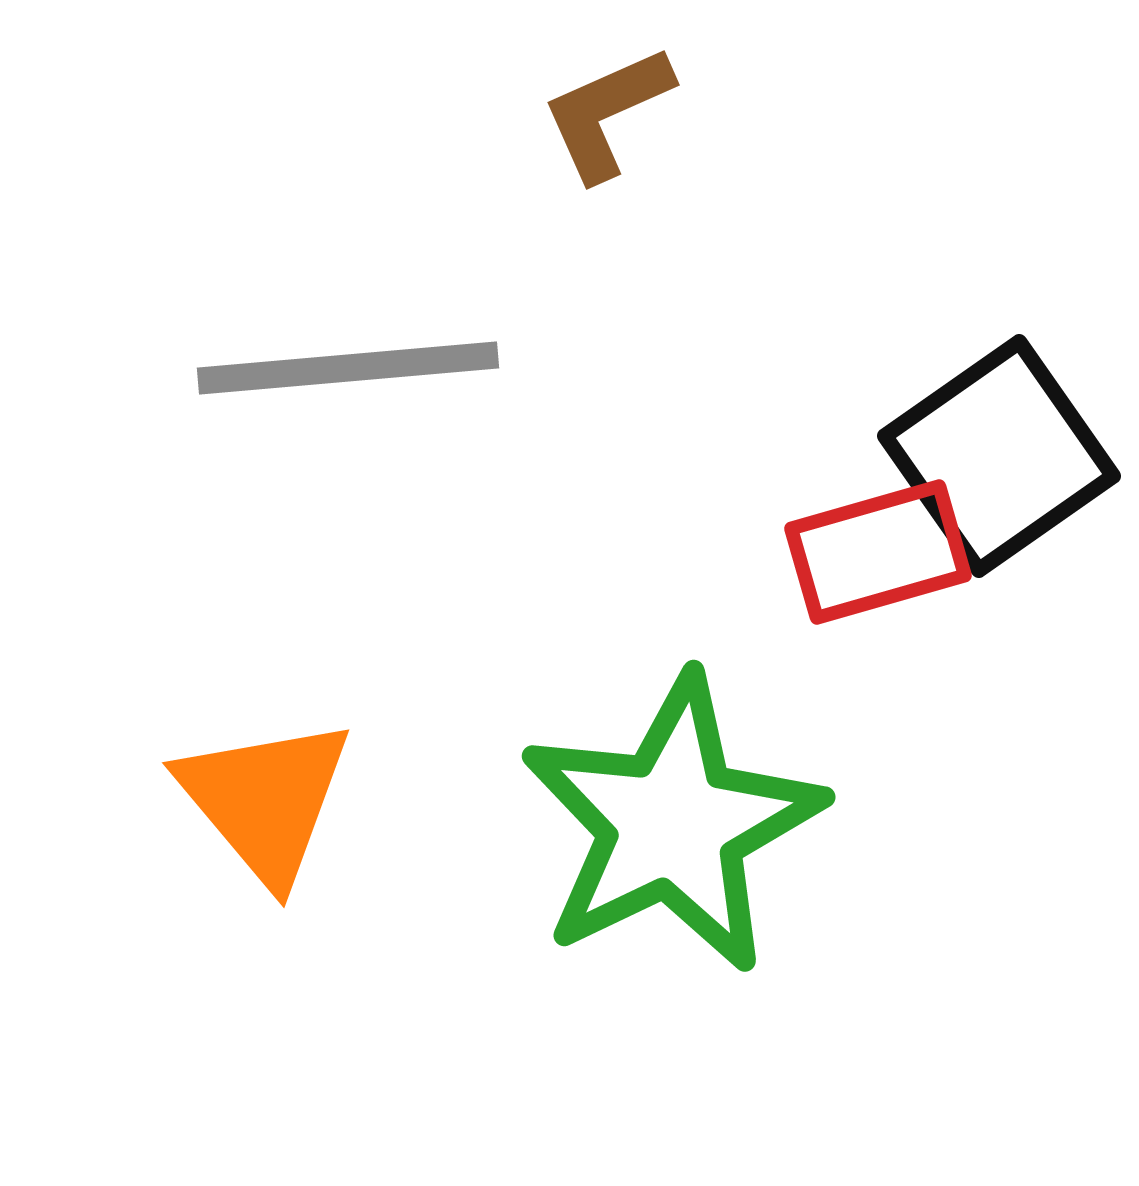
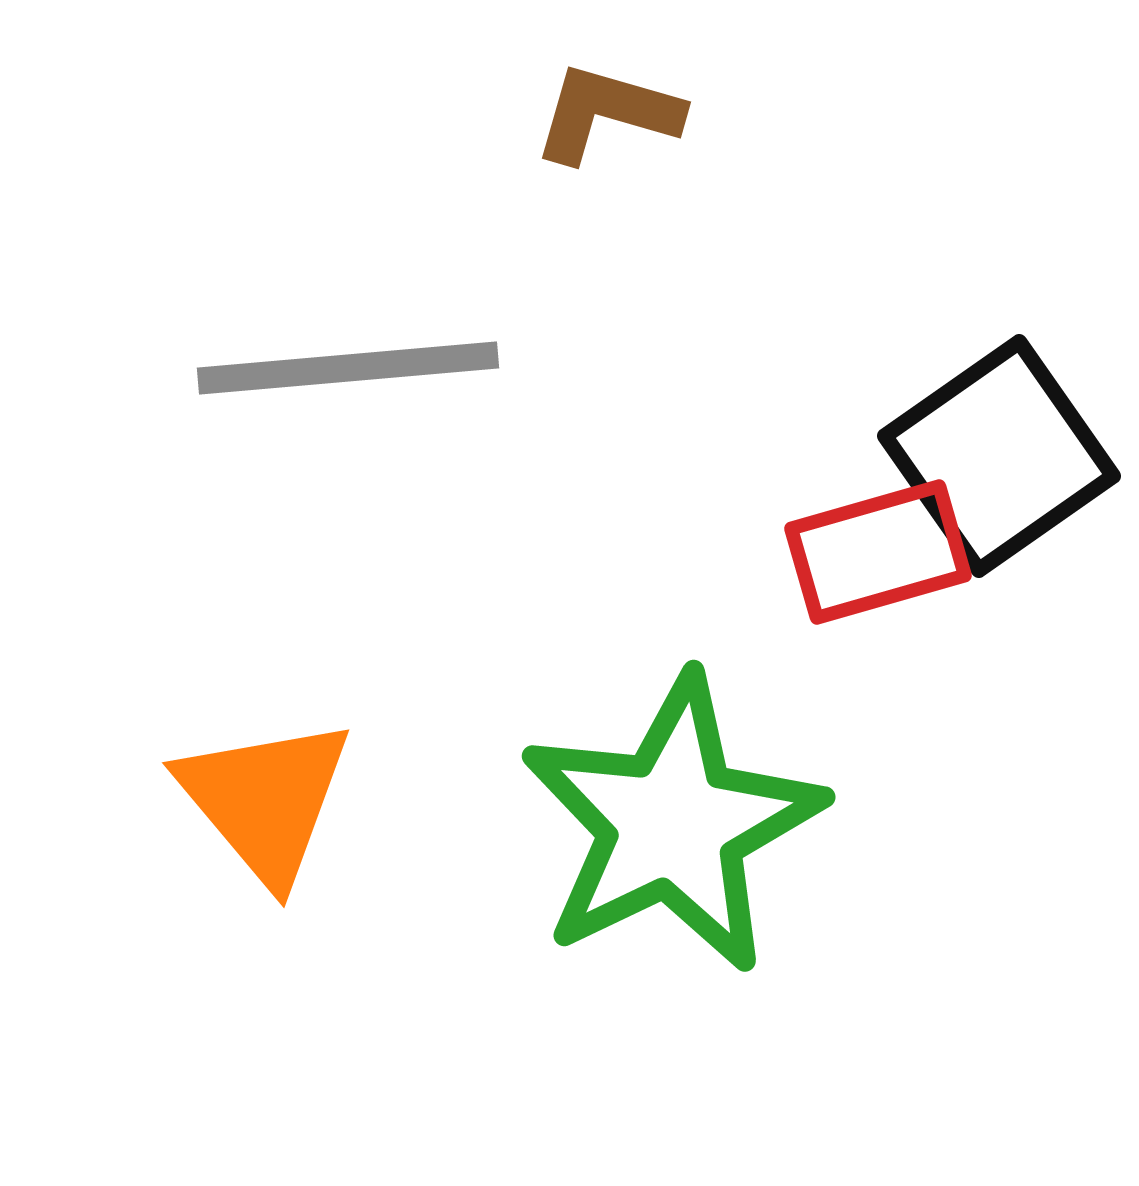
brown L-shape: rotated 40 degrees clockwise
